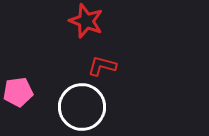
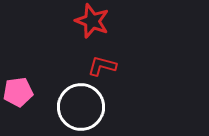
red star: moved 6 px right
white circle: moved 1 px left
